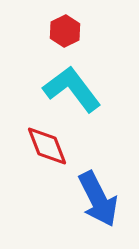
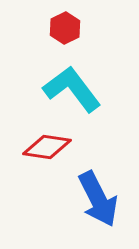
red hexagon: moved 3 px up
red diamond: moved 1 px down; rotated 60 degrees counterclockwise
